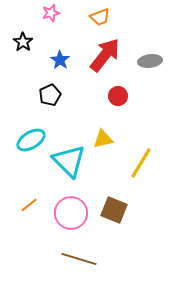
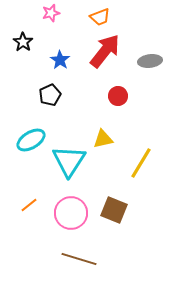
red arrow: moved 4 px up
cyan triangle: rotated 18 degrees clockwise
